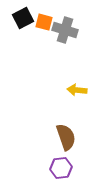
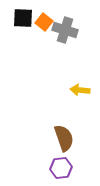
black square: rotated 30 degrees clockwise
orange square: rotated 24 degrees clockwise
yellow arrow: moved 3 px right
brown semicircle: moved 2 px left, 1 px down
